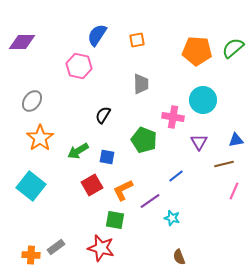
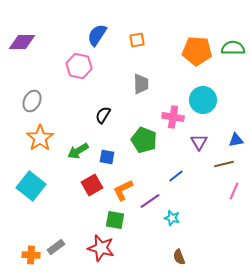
green semicircle: rotated 40 degrees clockwise
gray ellipse: rotated 10 degrees counterclockwise
